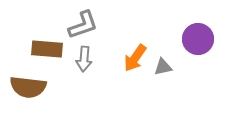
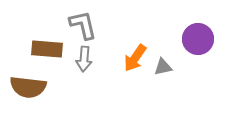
gray L-shape: rotated 84 degrees counterclockwise
